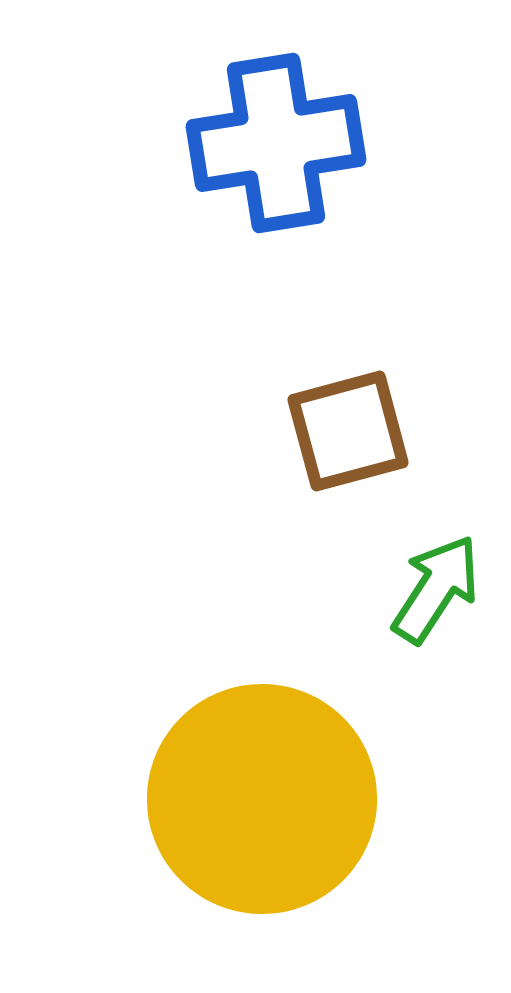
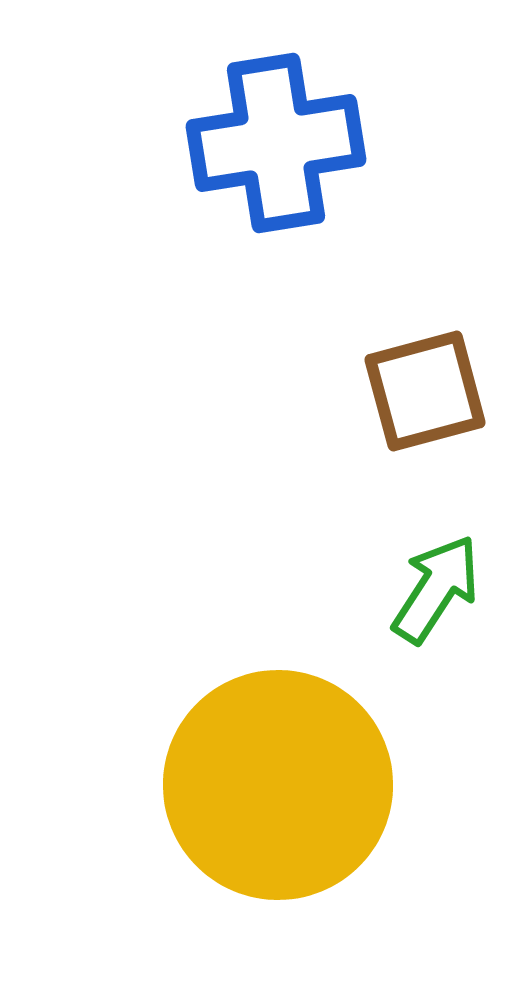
brown square: moved 77 px right, 40 px up
yellow circle: moved 16 px right, 14 px up
